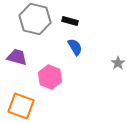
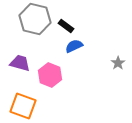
black rectangle: moved 4 px left, 5 px down; rotated 21 degrees clockwise
blue semicircle: moved 1 px left, 1 px up; rotated 84 degrees counterclockwise
purple trapezoid: moved 3 px right, 6 px down
pink hexagon: moved 2 px up
orange square: moved 2 px right
